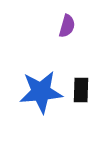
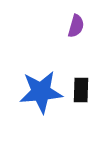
purple semicircle: moved 9 px right
